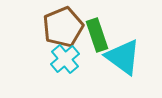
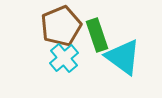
brown pentagon: moved 2 px left, 1 px up
cyan cross: moved 1 px left, 1 px up
